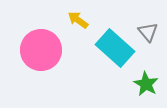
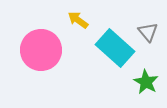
green star: moved 2 px up
